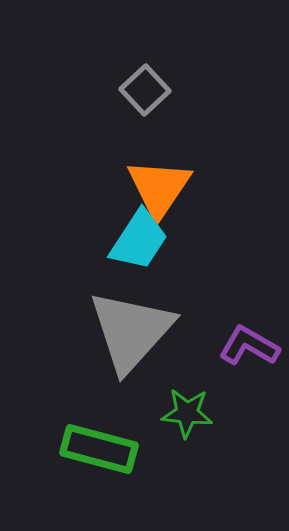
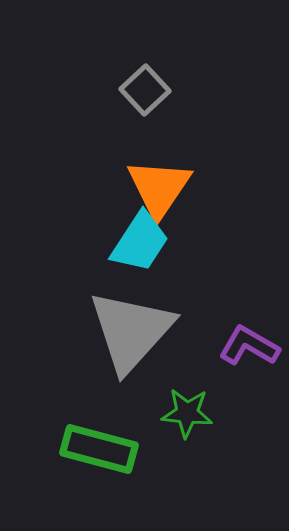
cyan trapezoid: moved 1 px right, 2 px down
